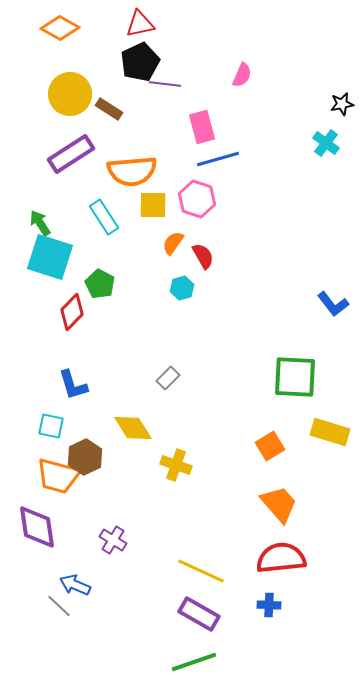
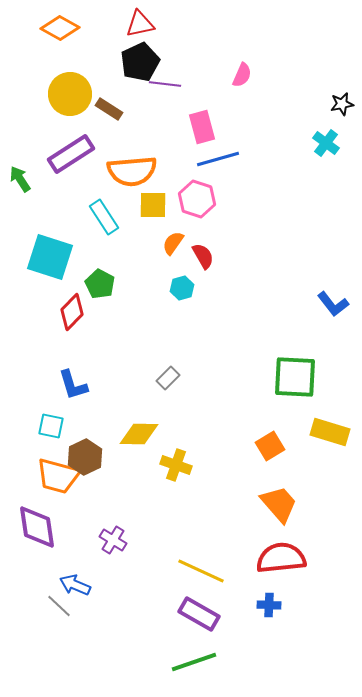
green arrow at (40, 223): moved 20 px left, 44 px up
yellow diamond at (133, 428): moved 6 px right, 6 px down; rotated 57 degrees counterclockwise
